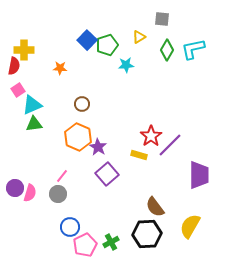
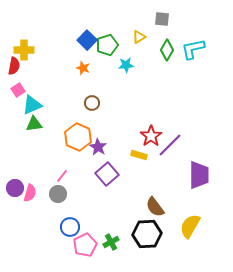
orange star: moved 23 px right; rotated 16 degrees clockwise
brown circle: moved 10 px right, 1 px up
